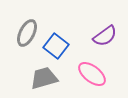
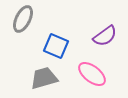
gray ellipse: moved 4 px left, 14 px up
blue square: rotated 15 degrees counterclockwise
